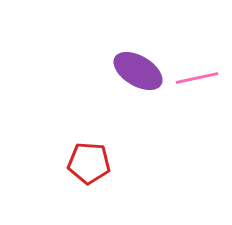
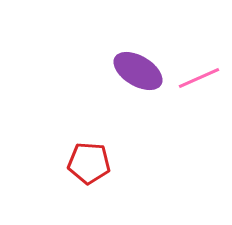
pink line: moved 2 px right; rotated 12 degrees counterclockwise
